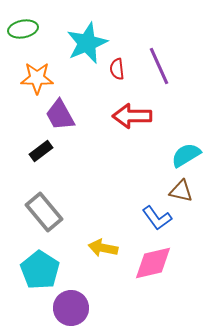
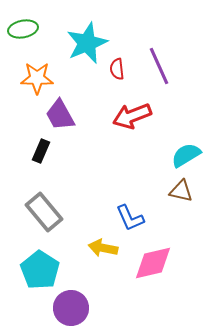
red arrow: rotated 21 degrees counterclockwise
black rectangle: rotated 30 degrees counterclockwise
blue L-shape: moved 27 px left; rotated 12 degrees clockwise
